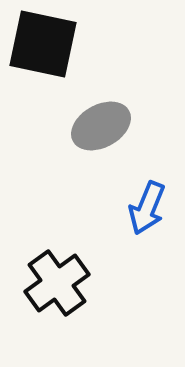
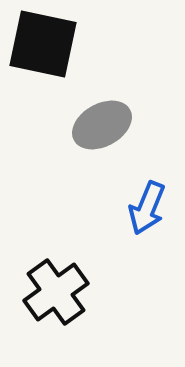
gray ellipse: moved 1 px right, 1 px up
black cross: moved 1 px left, 9 px down
